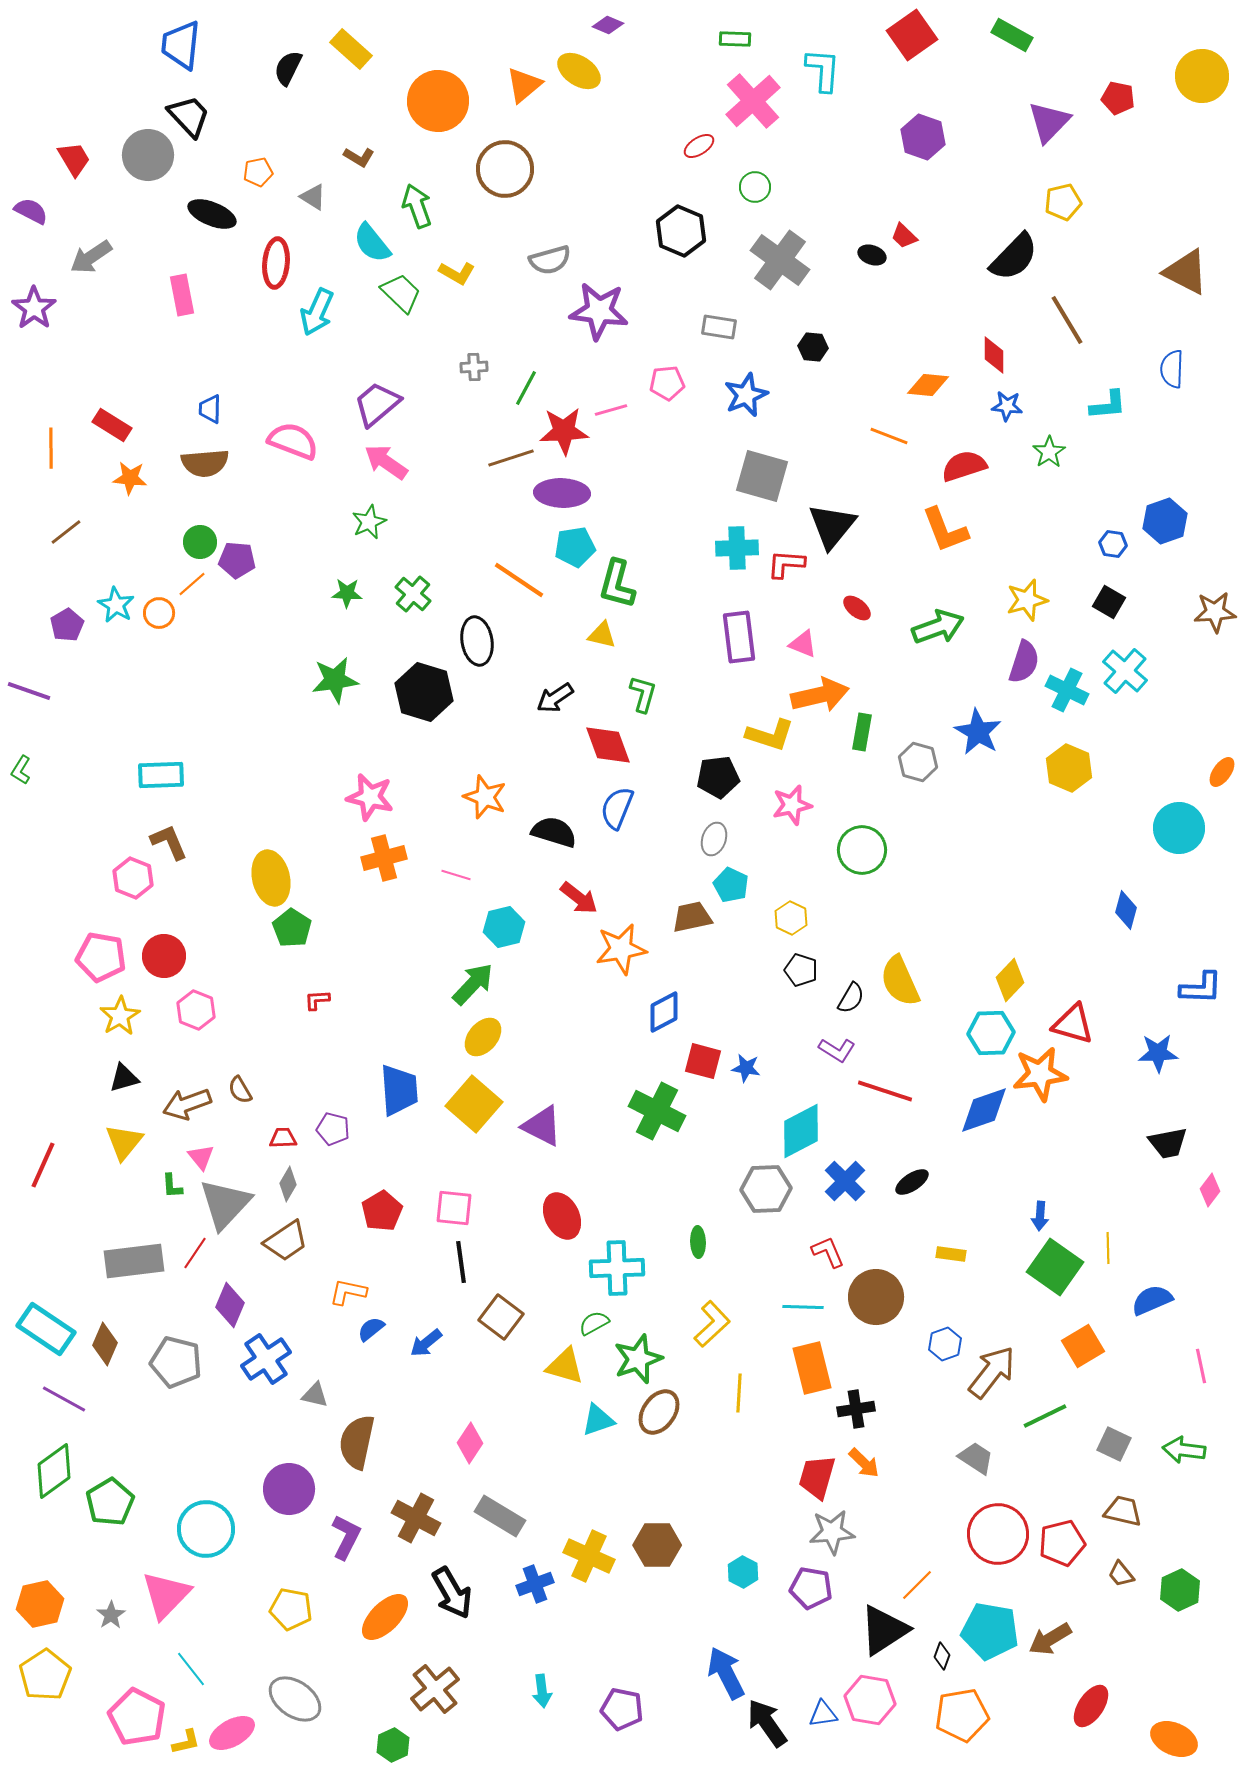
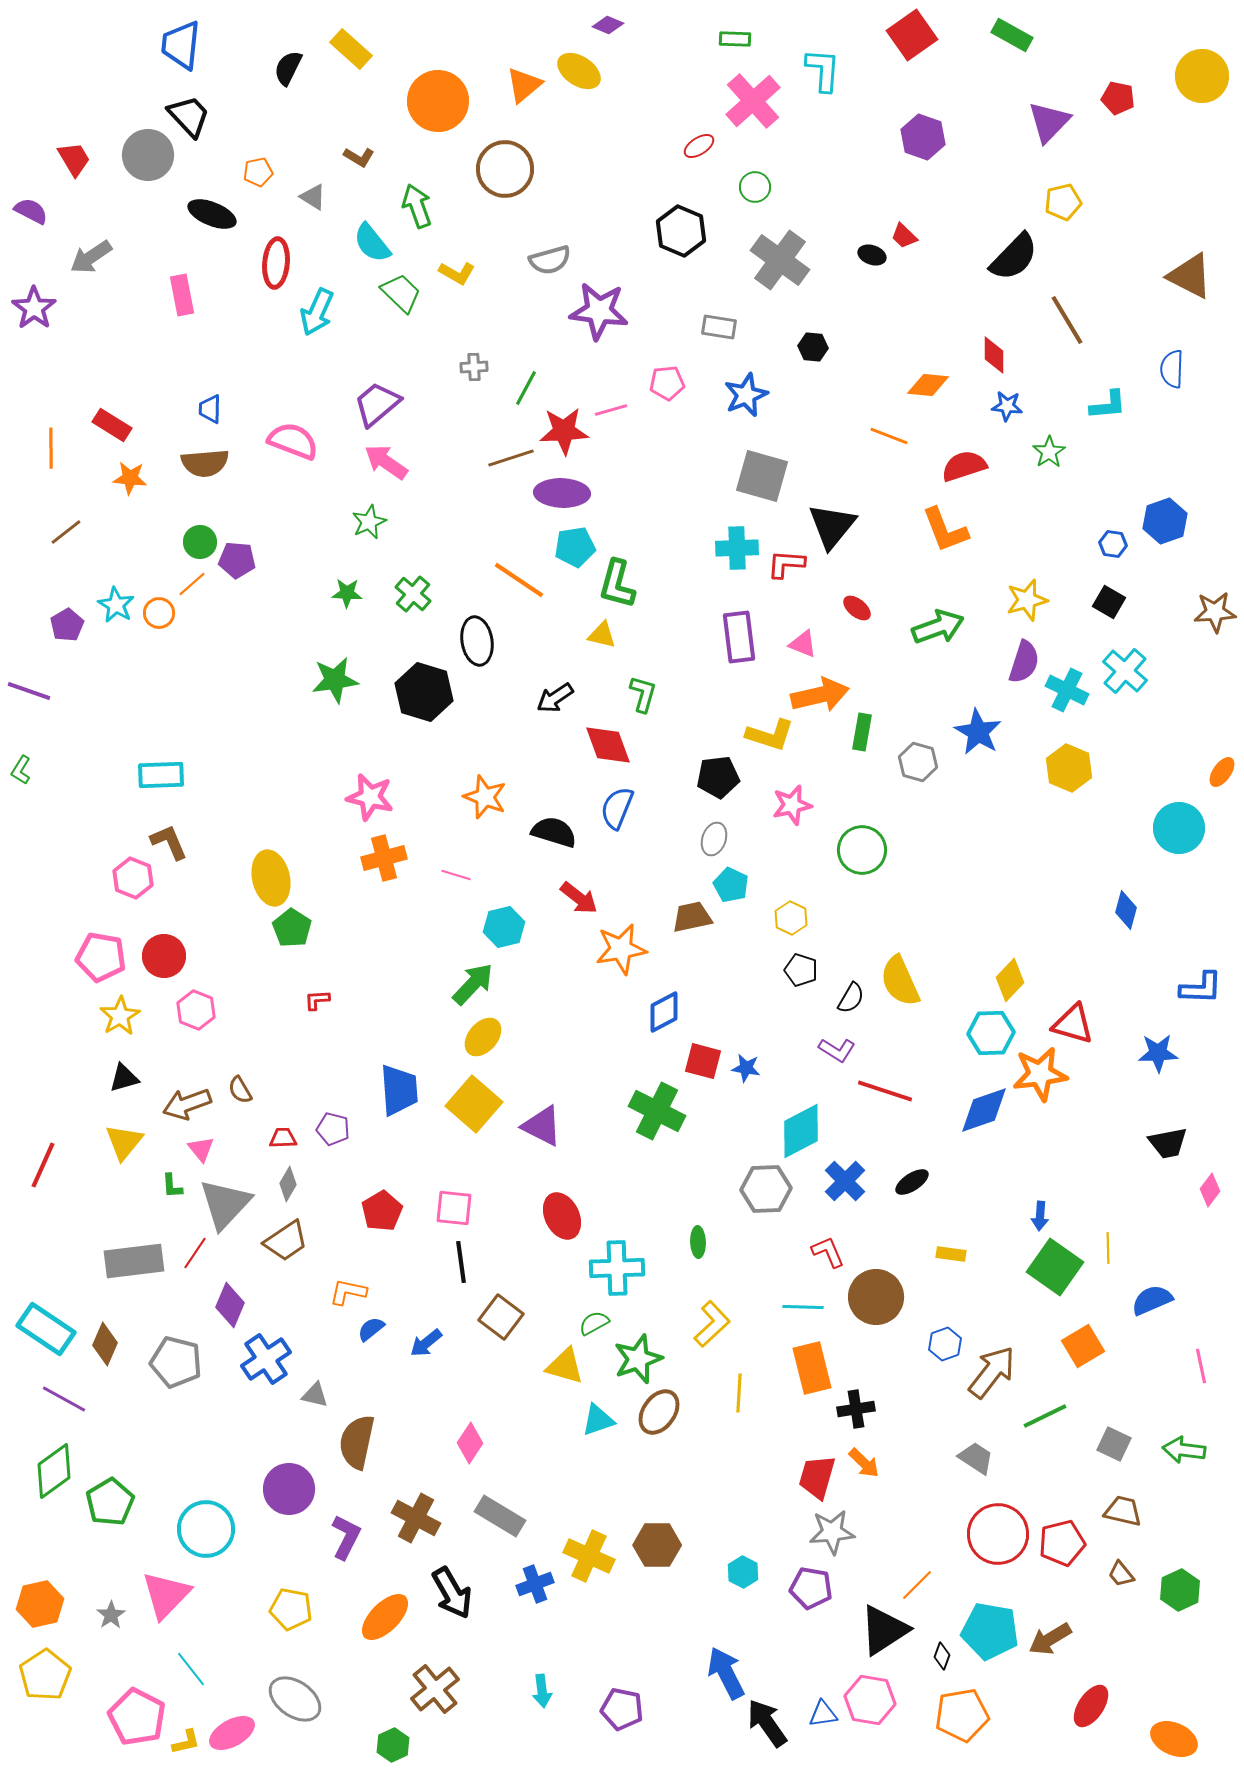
brown triangle at (1186, 272): moved 4 px right, 4 px down
pink triangle at (201, 1157): moved 8 px up
